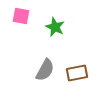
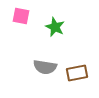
gray semicircle: moved 3 px up; rotated 70 degrees clockwise
